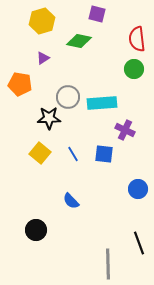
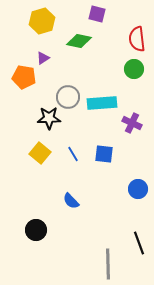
orange pentagon: moved 4 px right, 7 px up
purple cross: moved 7 px right, 7 px up
